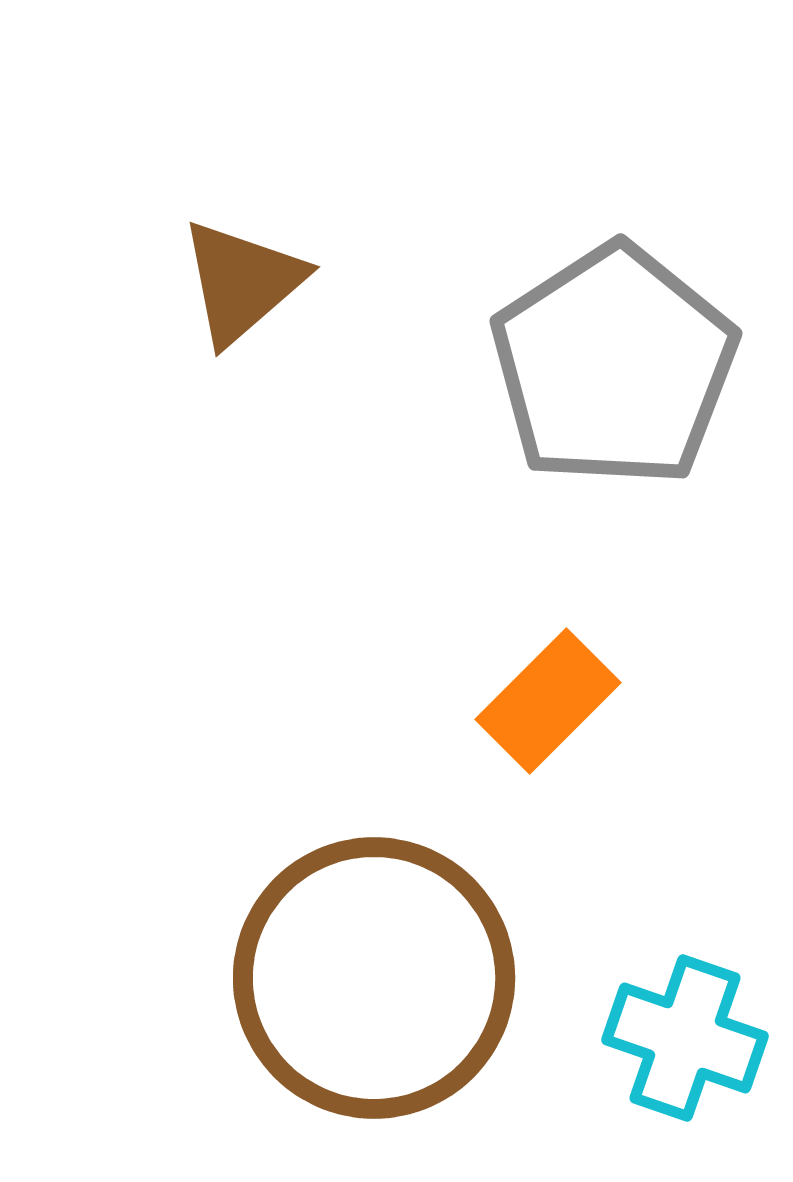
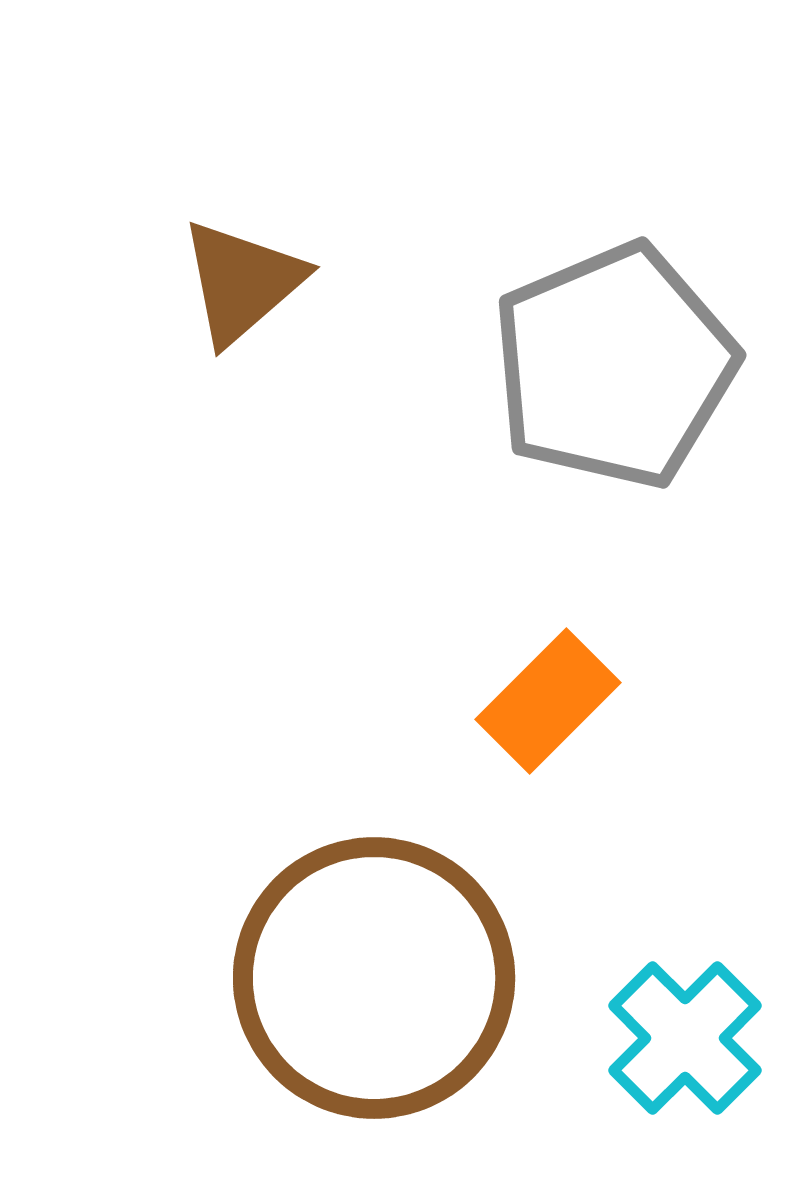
gray pentagon: rotated 10 degrees clockwise
cyan cross: rotated 26 degrees clockwise
